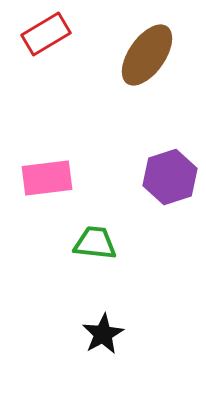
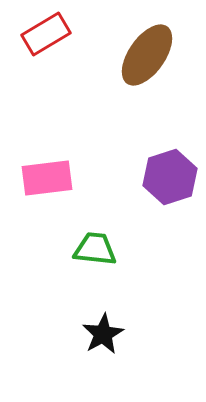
green trapezoid: moved 6 px down
